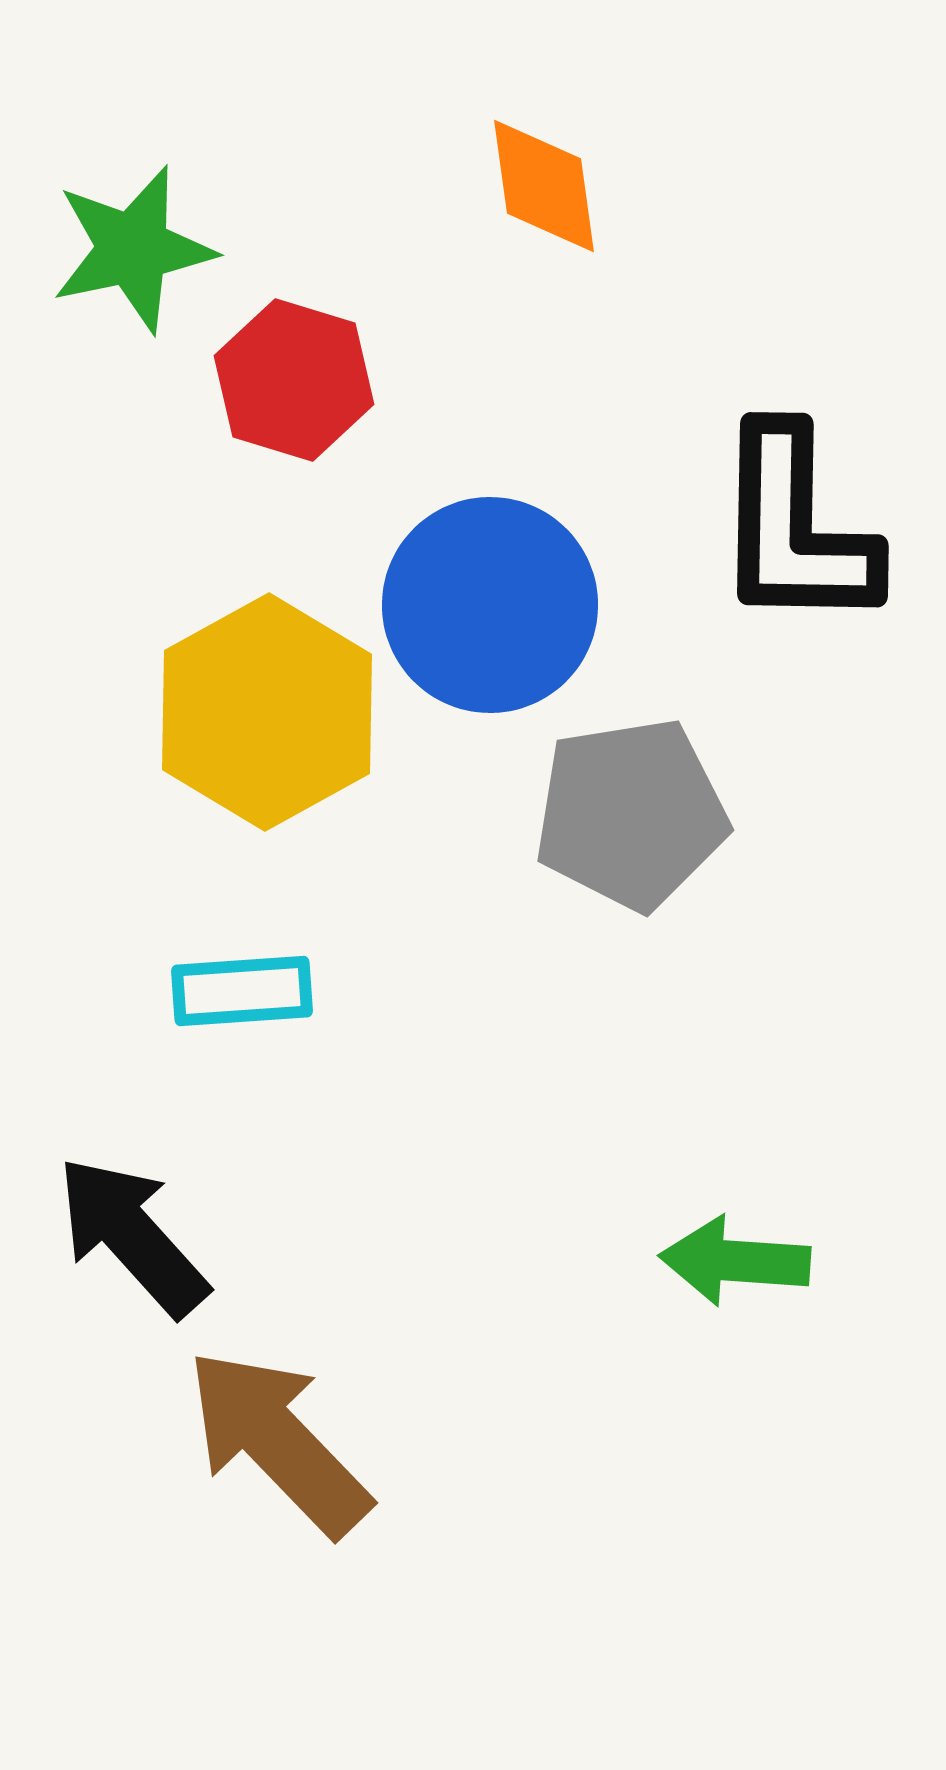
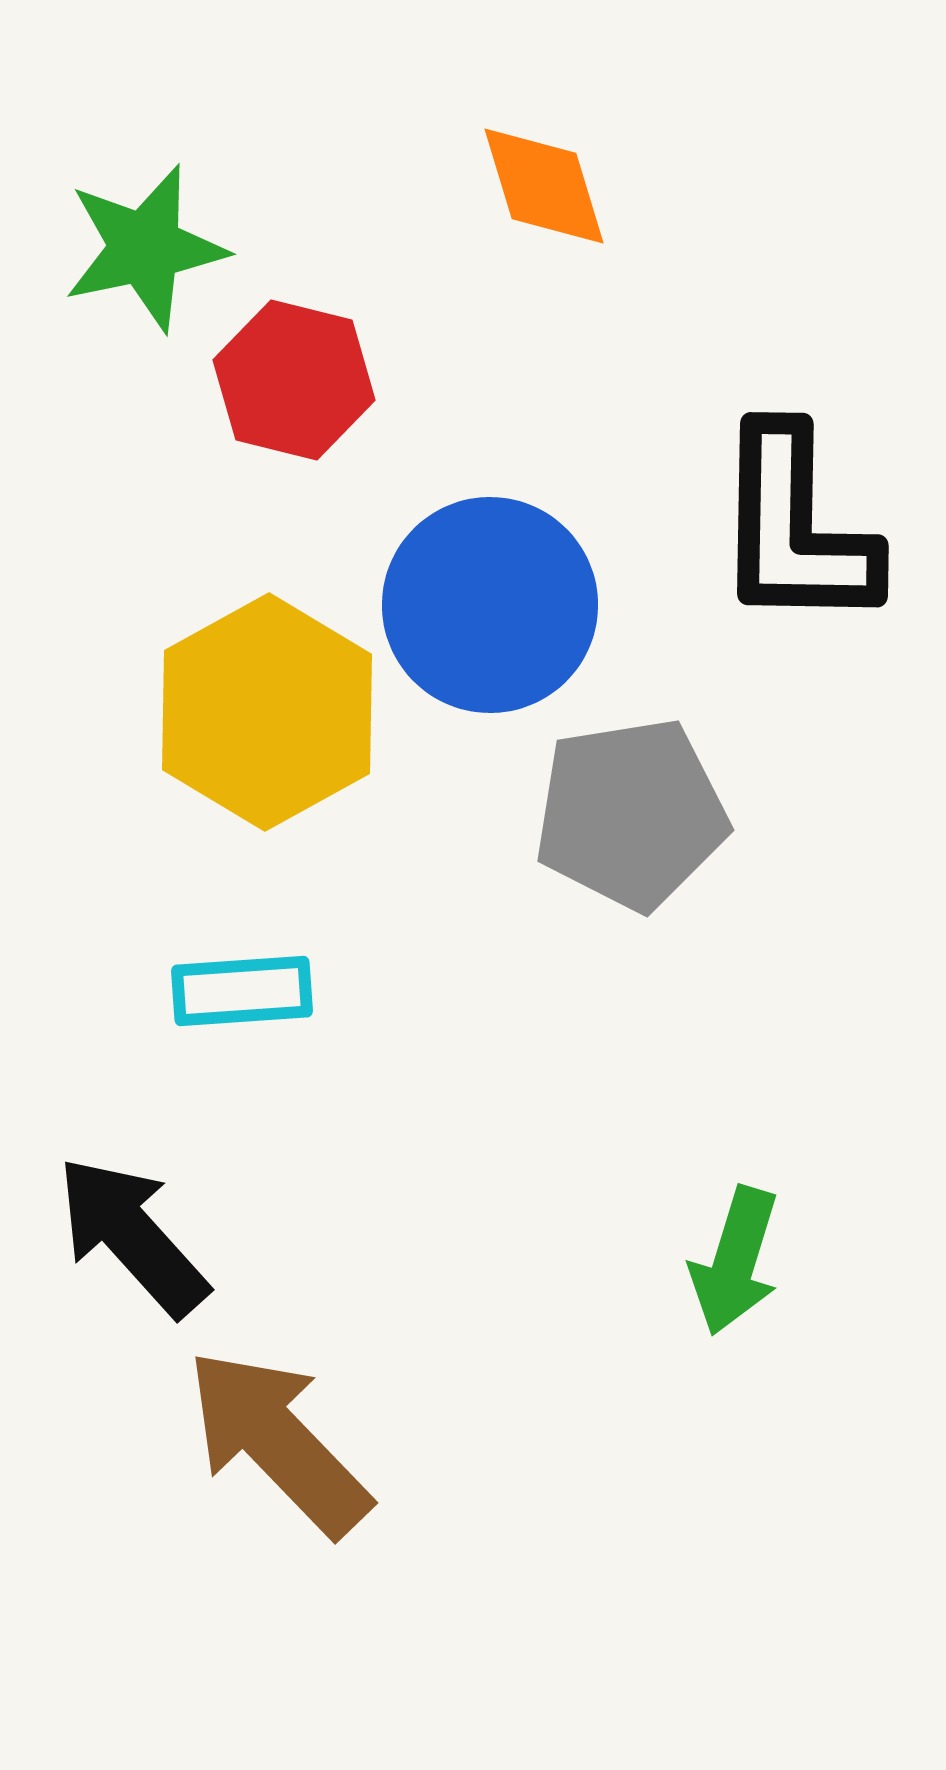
orange diamond: rotated 9 degrees counterclockwise
green star: moved 12 px right, 1 px up
red hexagon: rotated 3 degrees counterclockwise
green arrow: rotated 77 degrees counterclockwise
